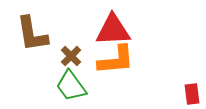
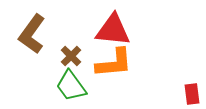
red triangle: rotated 9 degrees clockwise
brown L-shape: rotated 45 degrees clockwise
orange L-shape: moved 2 px left, 3 px down
